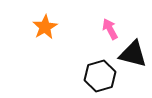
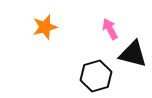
orange star: rotated 15 degrees clockwise
black hexagon: moved 4 px left
